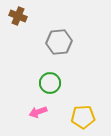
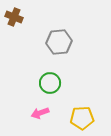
brown cross: moved 4 px left, 1 px down
pink arrow: moved 2 px right, 1 px down
yellow pentagon: moved 1 px left, 1 px down
